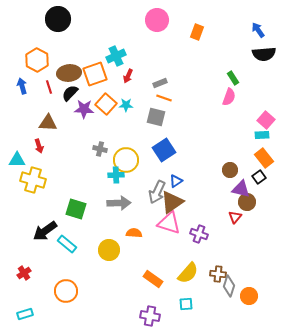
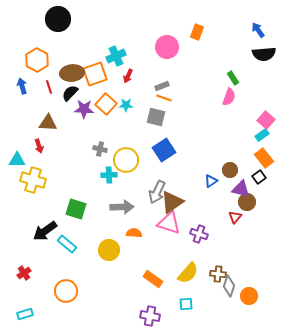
pink circle at (157, 20): moved 10 px right, 27 px down
brown ellipse at (69, 73): moved 3 px right
gray rectangle at (160, 83): moved 2 px right, 3 px down
cyan rectangle at (262, 135): rotated 32 degrees counterclockwise
cyan cross at (116, 175): moved 7 px left
blue triangle at (176, 181): moved 35 px right
gray arrow at (119, 203): moved 3 px right, 4 px down
